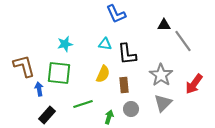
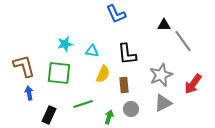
cyan triangle: moved 13 px left, 7 px down
gray star: rotated 15 degrees clockwise
red arrow: moved 1 px left
blue arrow: moved 10 px left, 4 px down
gray triangle: rotated 18 degrees clockwise
black rectangle: moved 2 px right; rotated 18 degrees counterclockwise
